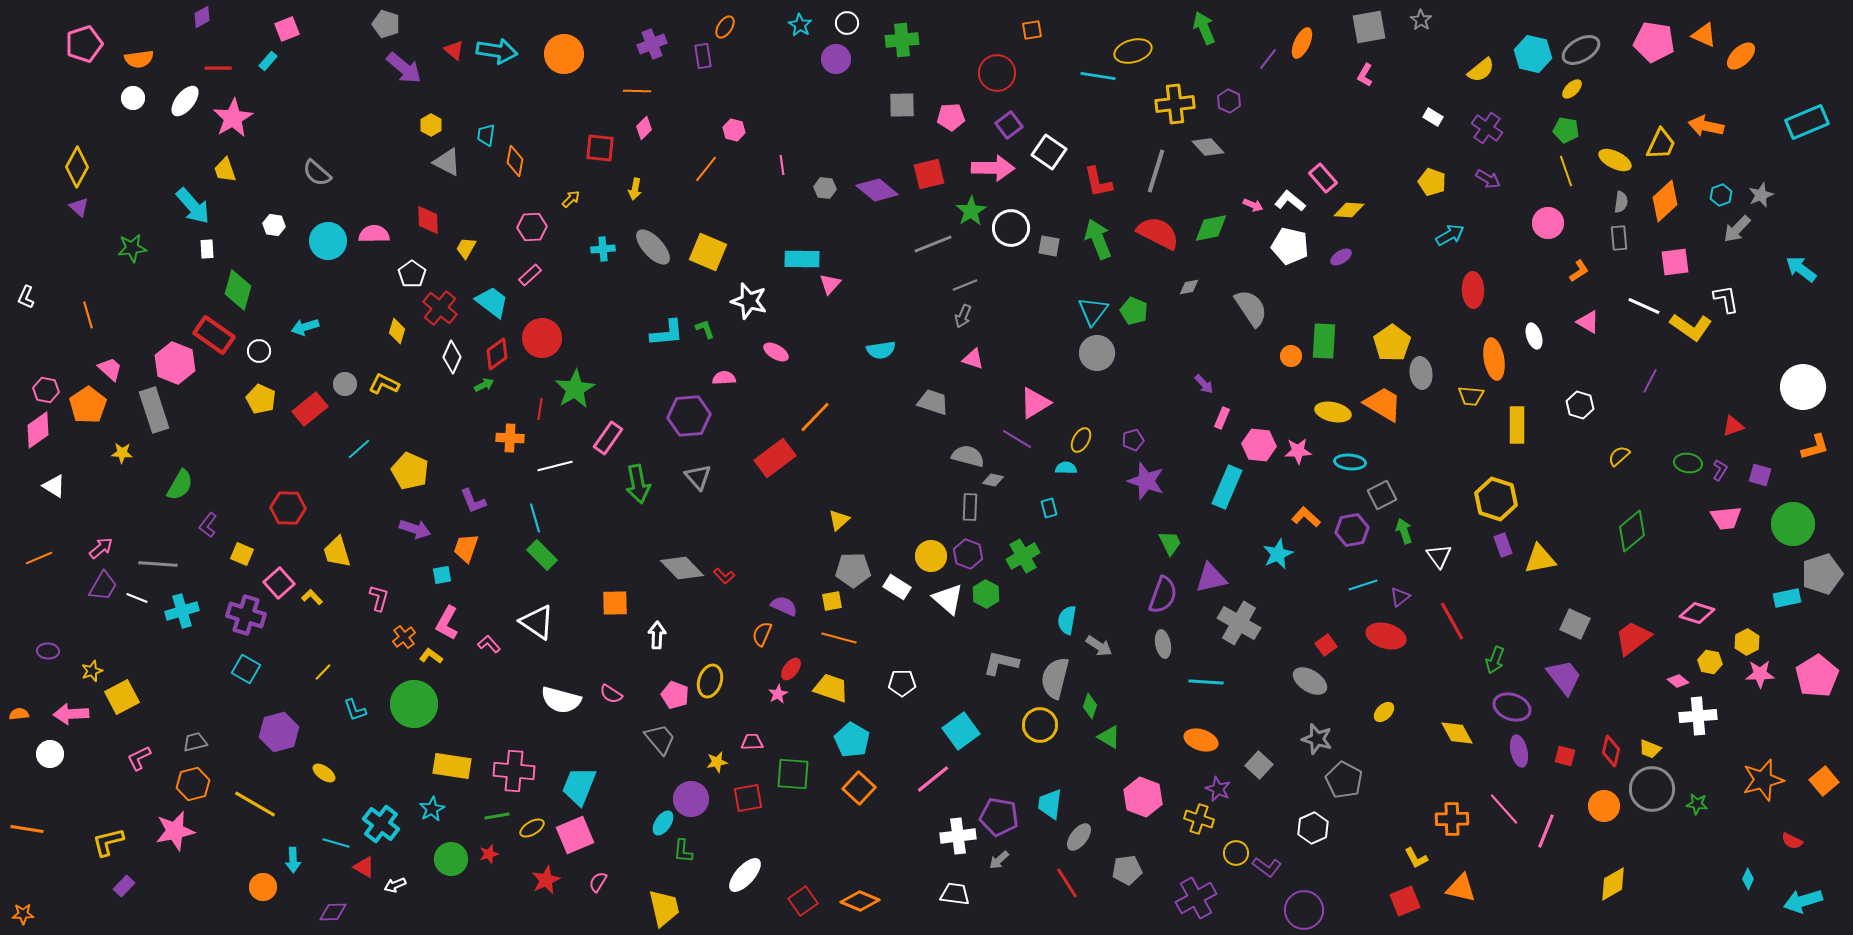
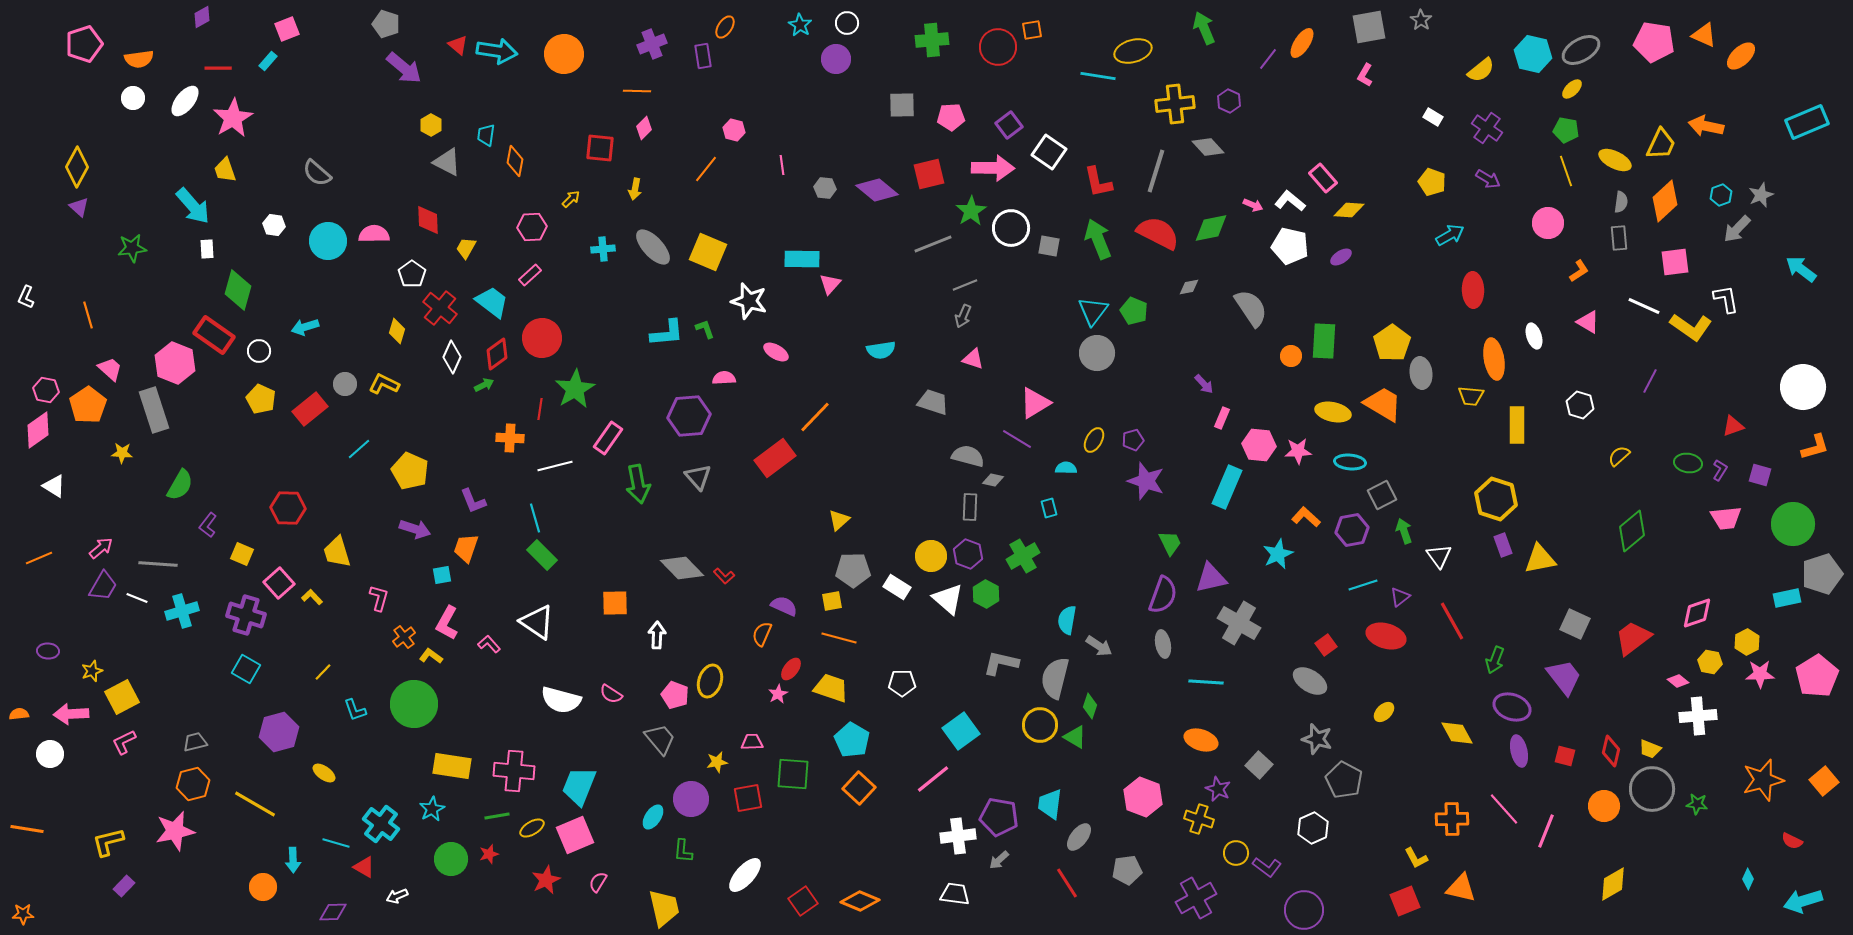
green cross at (902, 40): moved 30 px right
orange ellipse at (1302, 43): rotated 8 degrees clockwise
red triangle at (454, 50): moved 4 px right, 5 px up
red circle at (997, 73): moved 1 px right, 26 px up
yellow ellipse at (1081, 440): moved 13 px right
pink diamond at (1697, 613): rotated 36 degrees counterclockwise
green triangle at (1109, 737): moved 34 px left
pink L-shape at (139, 758): moved 15 px left, 16 px up
cyan ellipse at (663, 823): moved 10 px left, 6 px up
white arrow at (395, 885): moved 2 px right, 11 px down
